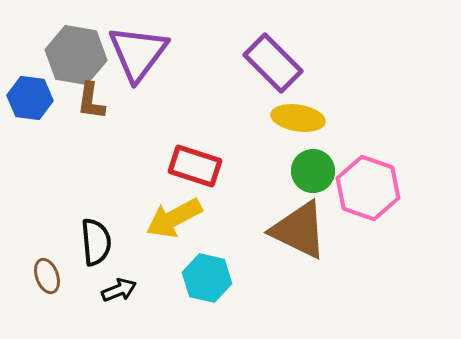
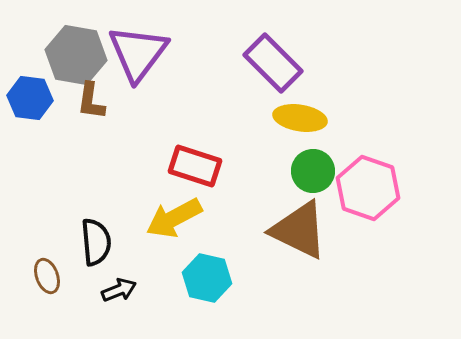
yellow ellipse: moved 2 px right
